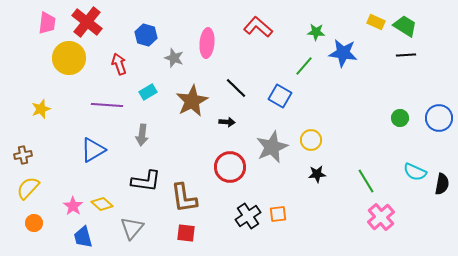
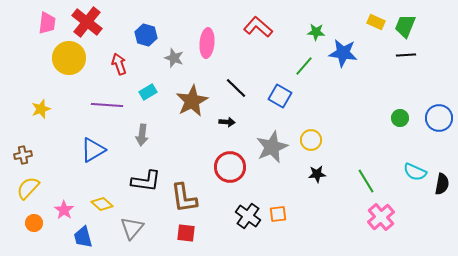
green trapezoid at (405, 26): rotated 100 degrees counterclockwise
pink star at (73, 206): moved 9 px left, 4 px down
black cross at (248, 216): rotated 20 degrees counterclockwise
